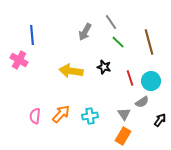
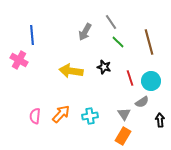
black arrow: rotated 40 degrees counterclockwise
